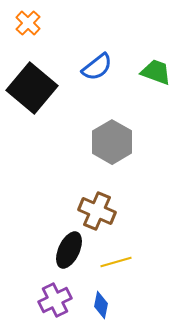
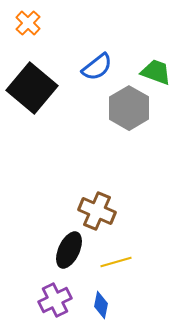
gray hexagon: moved 17 px right, 34 px up
